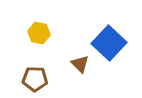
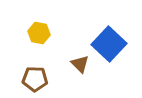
blue square: moved 1 px down
